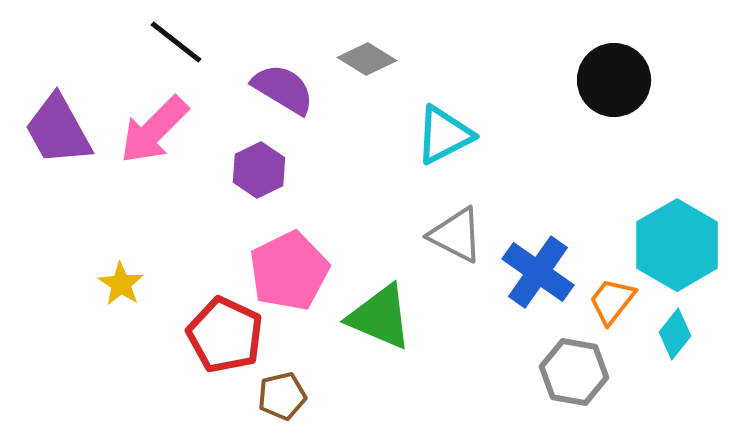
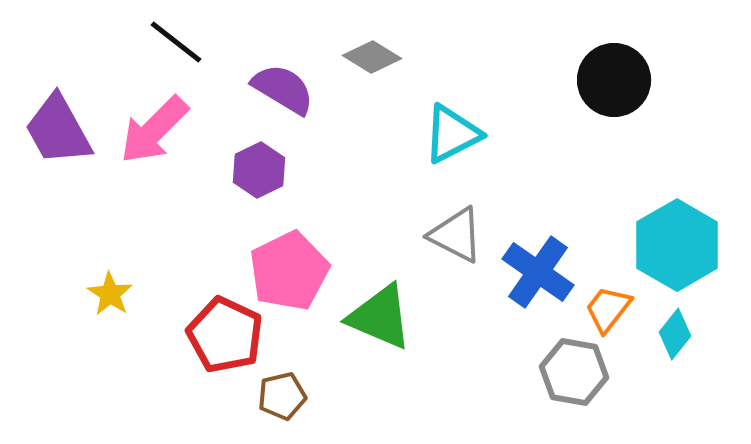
gray diamond: moved 5 px right, 2 px up
cyan triangle: moved 8 px right, 1 px up
yellow star: moved 11 px left, 10 px down
orange trapezoid: moved 4 px left, 8 px down
